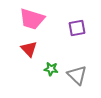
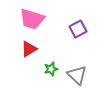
purple square: moved 1 px right, 1 px down; rotated 18 degrees counterclockwise
red triangle: rotated 42 degrees clockwise
green star: rotated 24 degrees counterclockwise
